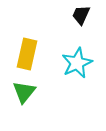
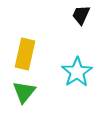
yellow rectangle: moved 2 px left
cyan star: moved 9 px down; rotated 8 degrees counterclockwise
